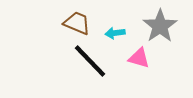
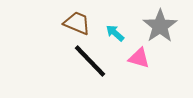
cyan arrow: rotated 48 degrees clockwise
